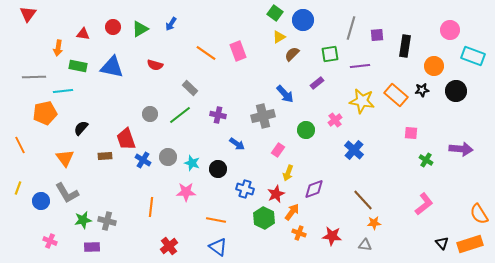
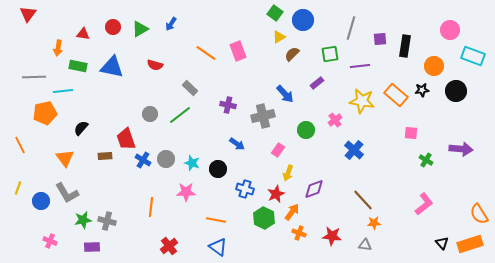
purple square at (377, 35): moved 3 px right, 4 px down
purple cross at (218, 115): moved 10 px right, 10 px up
gray circle at (168, 157): moved 2 px left, 2 px down
